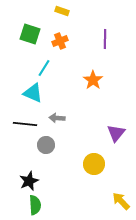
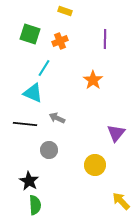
yellow rectangle: moved 3 px right
gray arrow: rotated 21 degrees clockwise
gray circle: moved 3 px right, 5 px down
yellow circle: moved 1 px right, 1 px down
black star: rotated 18 degrees counterclockwise
